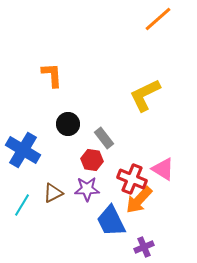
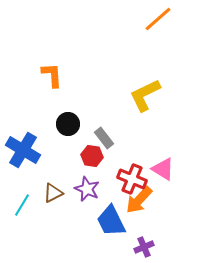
red hexagon: moved 4 px up
purple star: rotated 25 degrees clockwise
